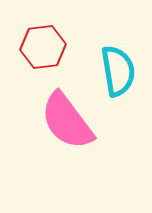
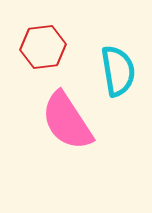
pink semicircle: rotated 4 degrees clockwise
